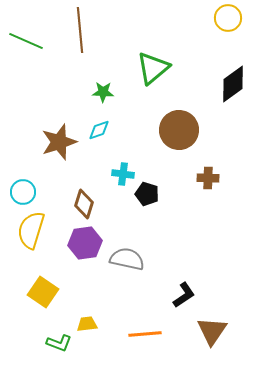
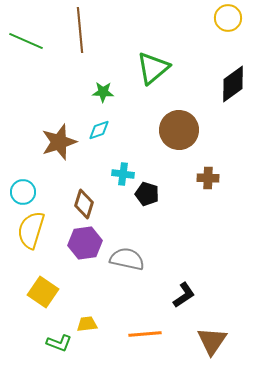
brown triangle: moved 10 px down
